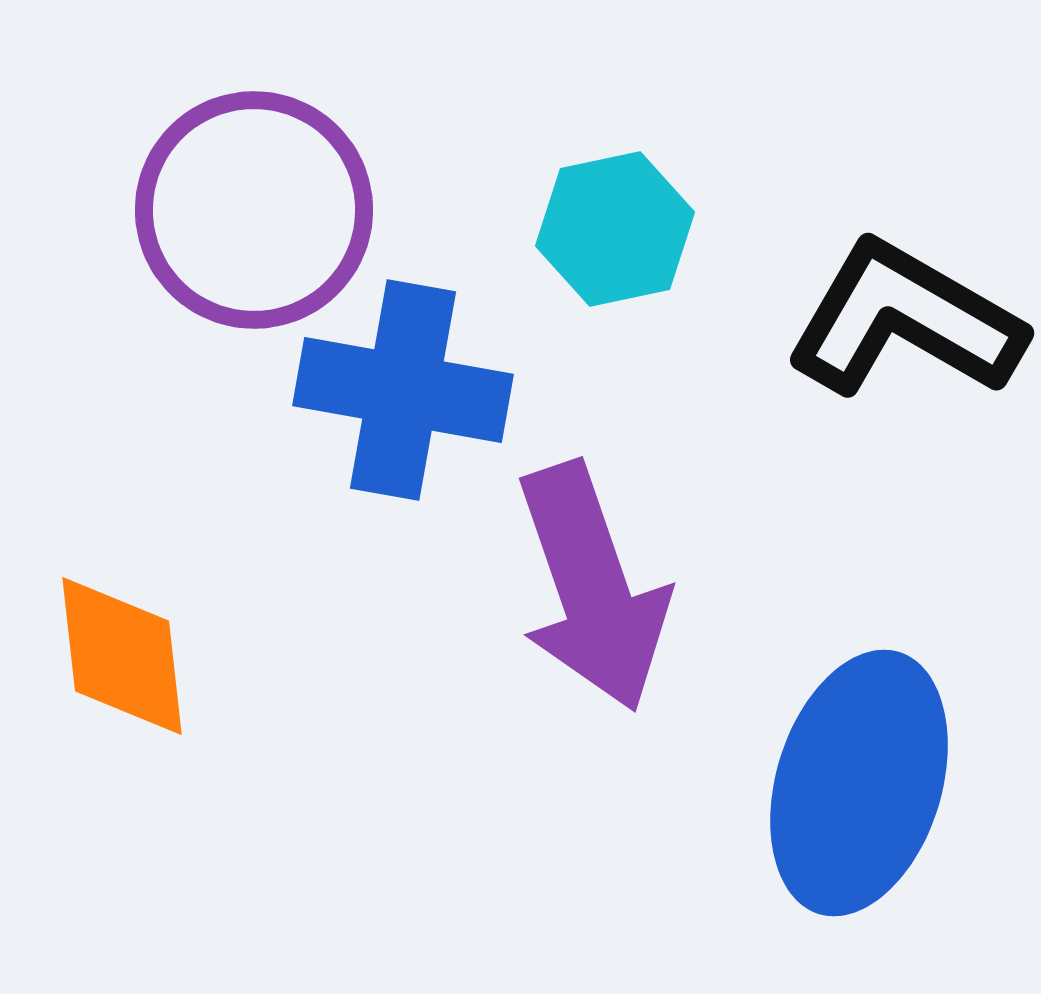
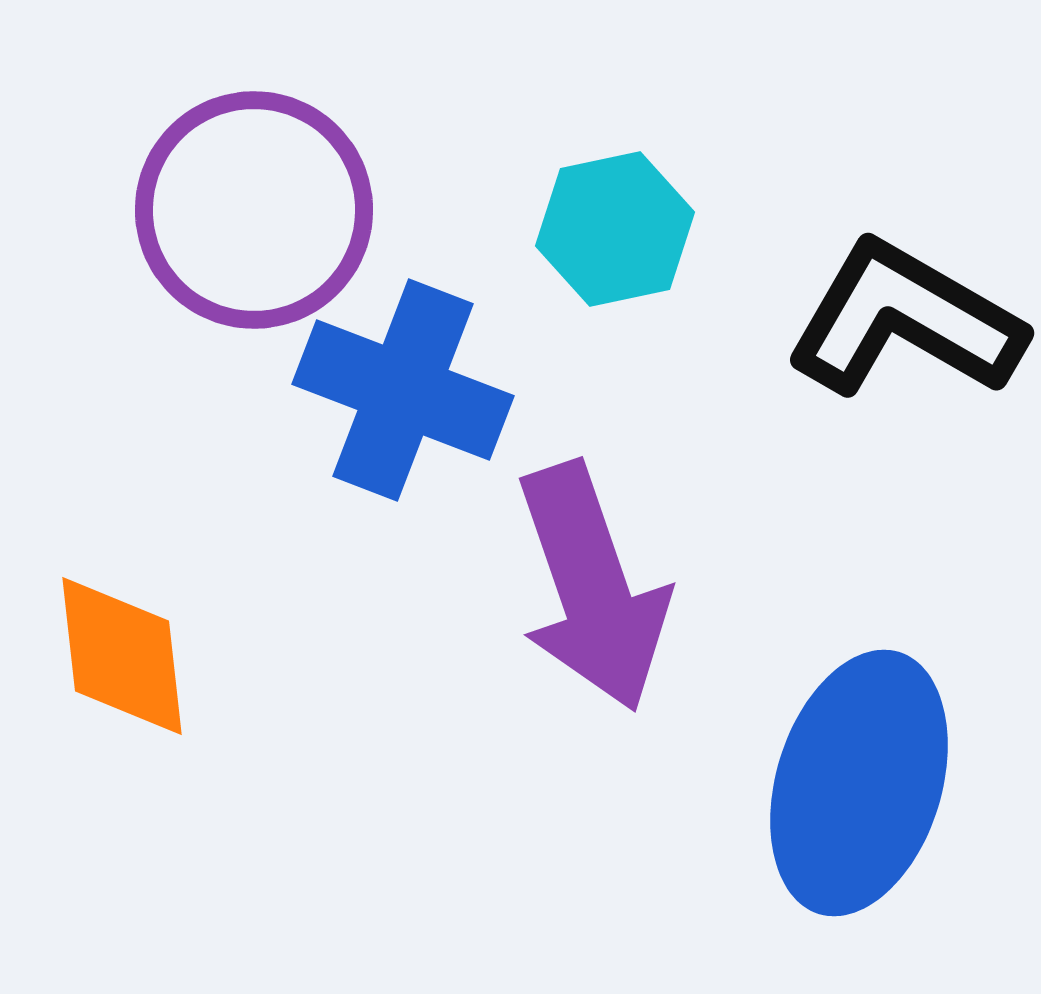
blue cross: rotated 11 degrees clockwise
